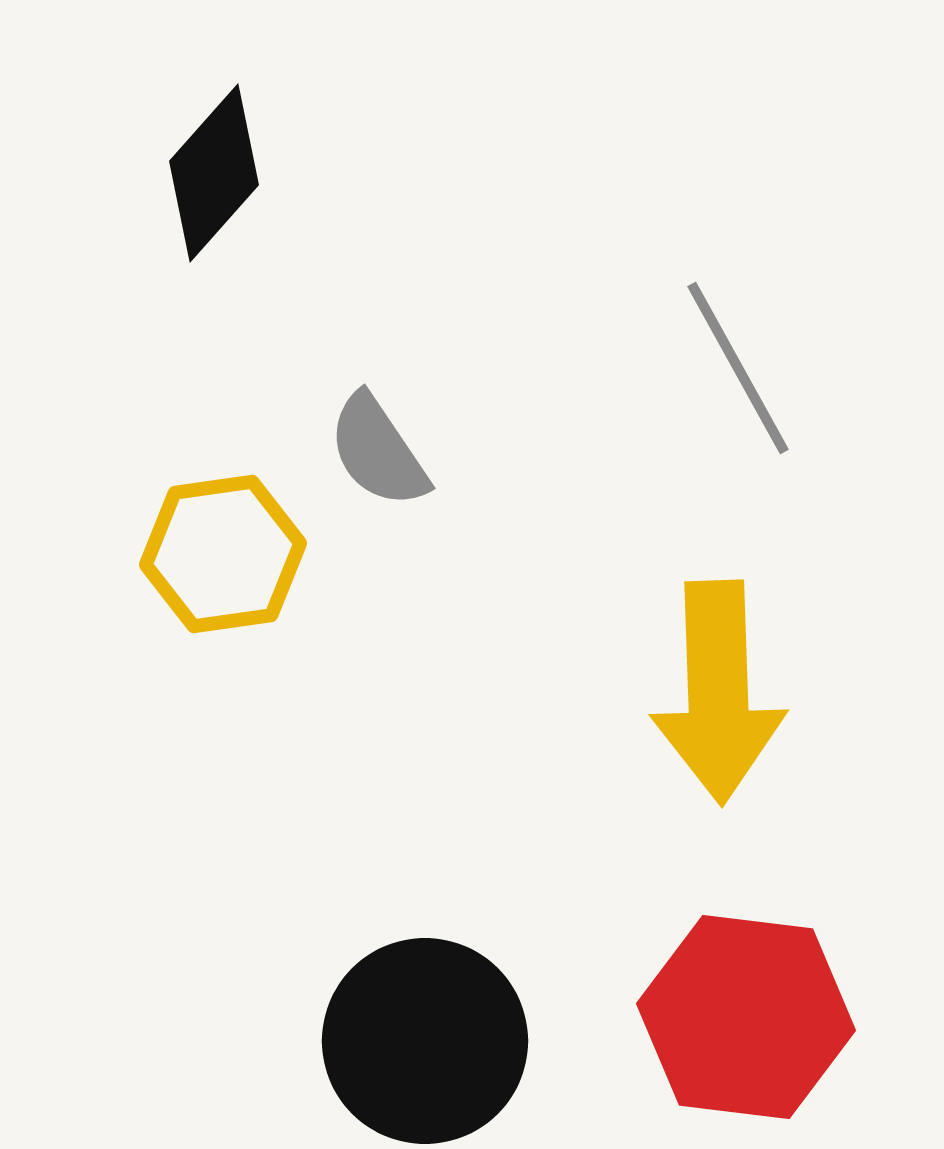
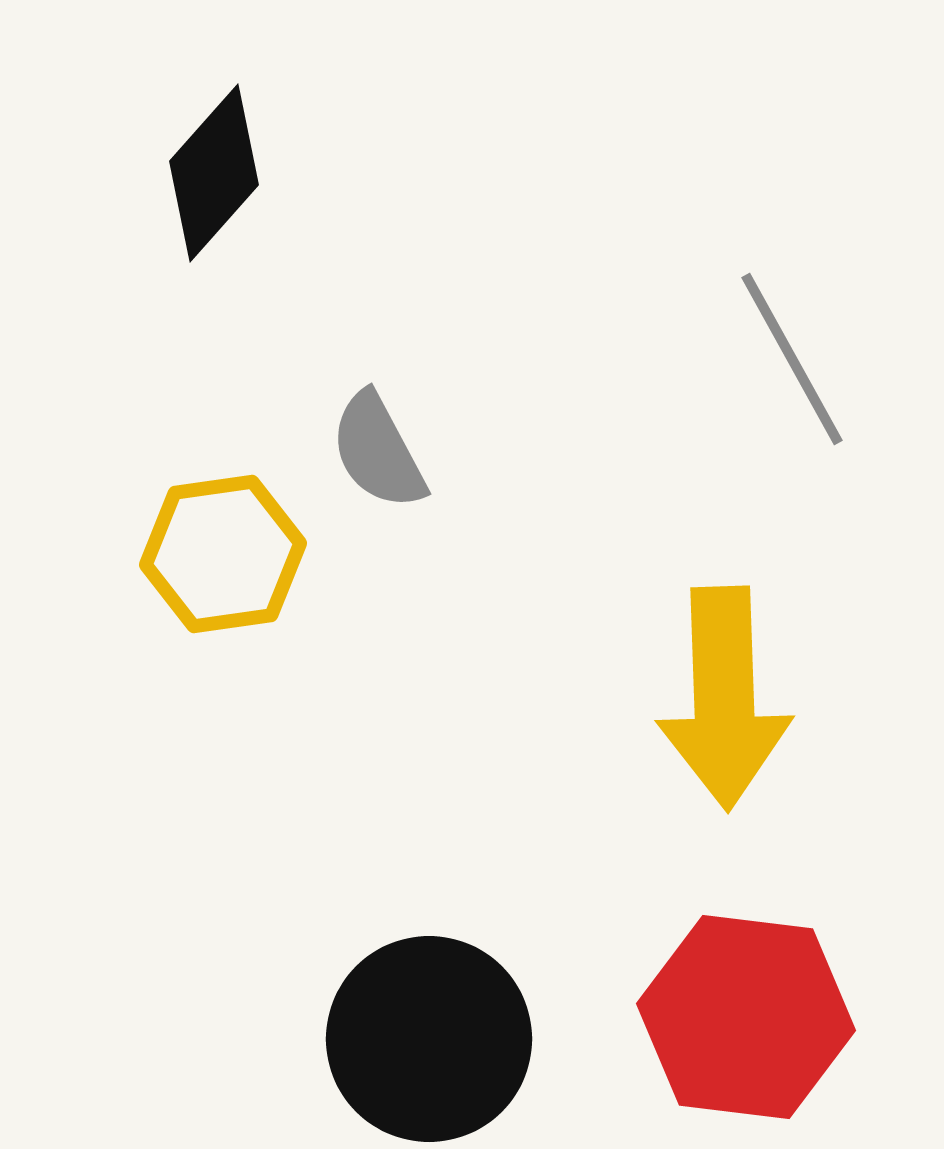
gray line: moved 54 px right, 9 px up
gray semicircle: rotated 6 degrees clockwise
yellow arrow: moved 6 px right, 6 px down
black circle: moved 4 px right, 2 px up
